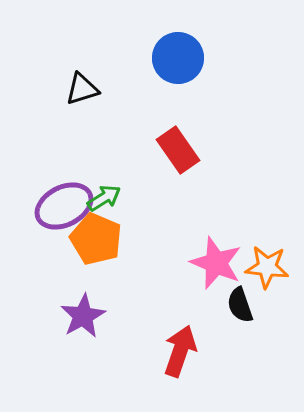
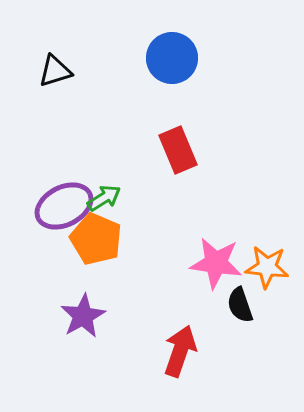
blue circle: moved 6 px left
black triangle: moved 27 px left, 18 px up
red rectangle: rotated 12 degrees clockwise
pink star: rotated 14 degrees counterclockwise
